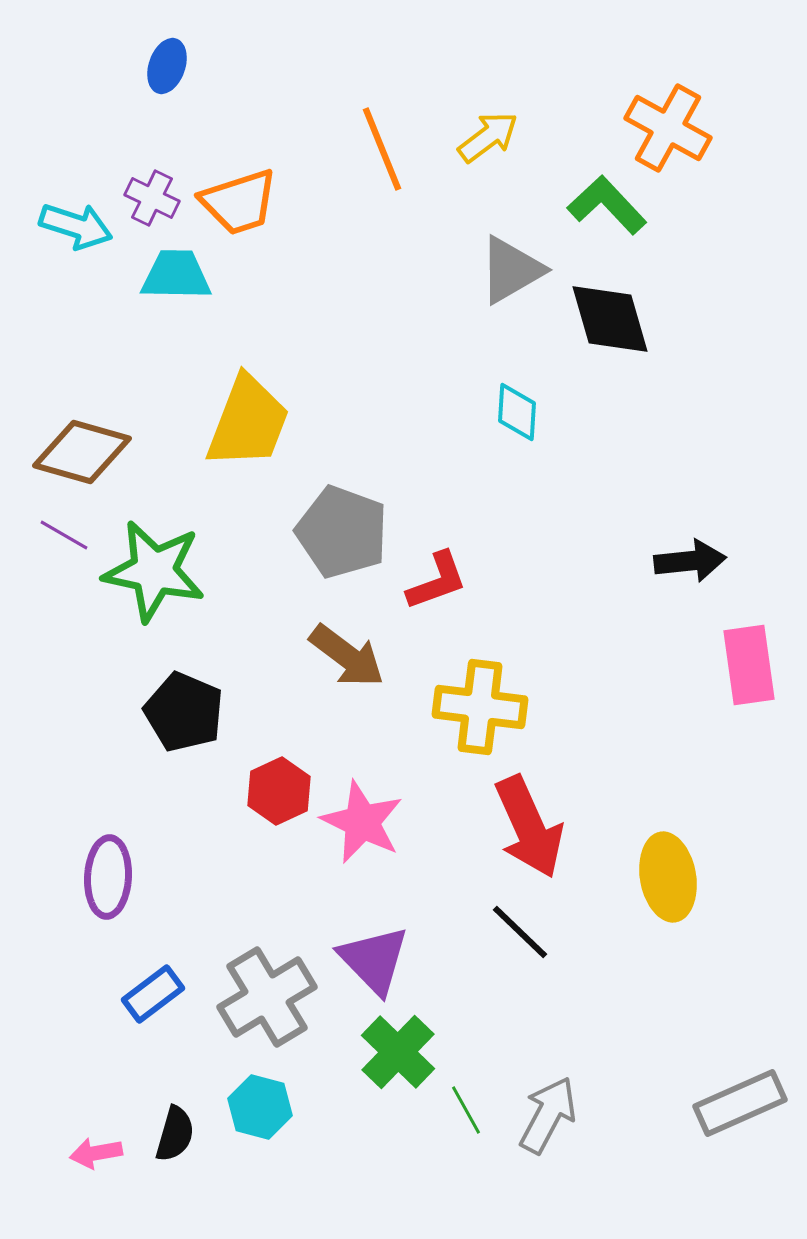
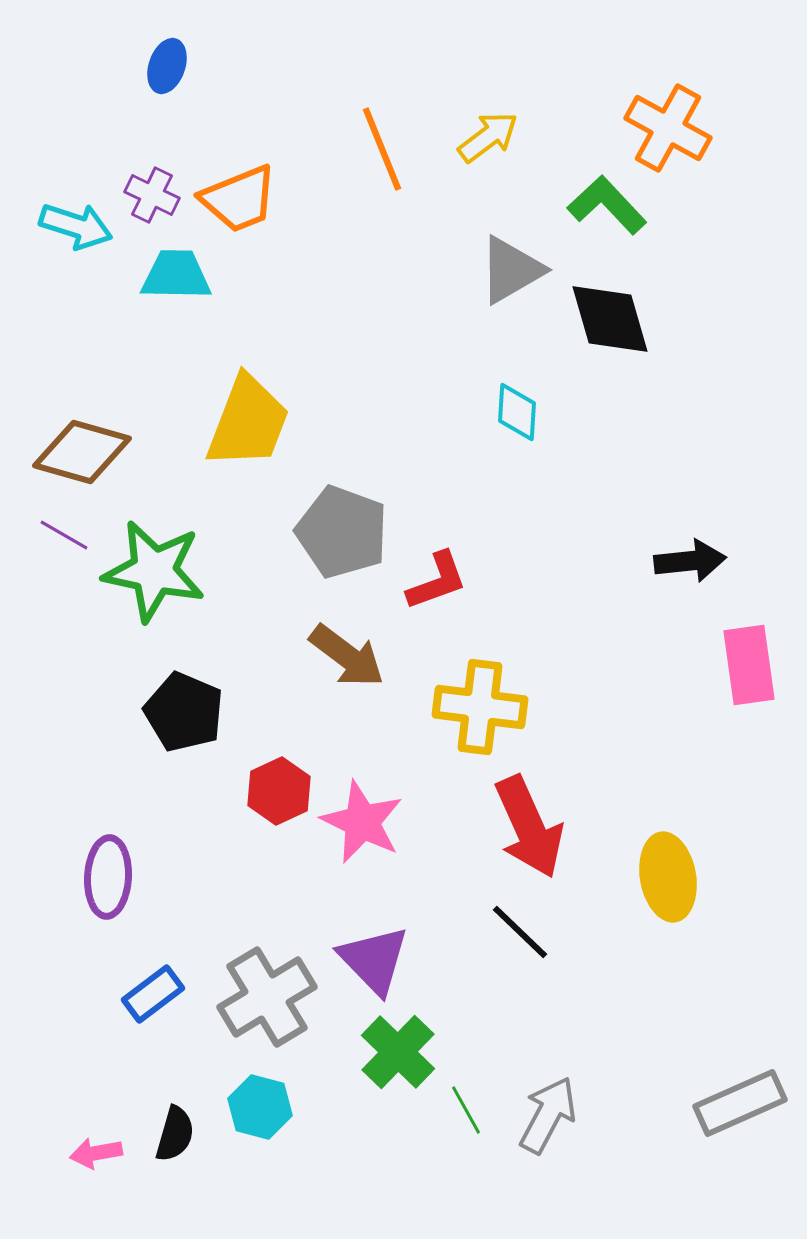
purple cross: moved 3 px up
orange trapezoid: moved 3 px up; rotated 4 degrees counterclockwise
